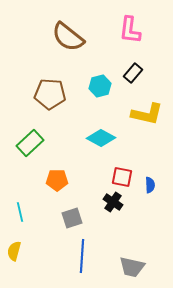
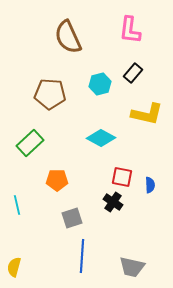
brown semicircle: rotated 28 degrees clockwise
cyan hexagon: moved 2 px up
cyan line: moved 3 px left, 7 px up
yellow semicircle: moved 16 px down
